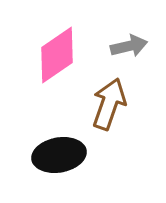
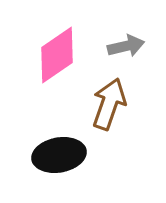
gray arrow: moved 3 px left
